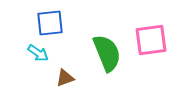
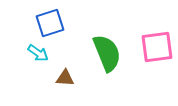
blue square: rotated 12 degrees counterclockwise
pink square: moved 6 px right, 7 px down
brown triangle: rotated 24 degrees clockwise
